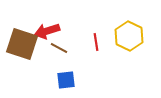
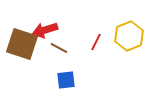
red arrow: moved 2 px left, 1 px up
yellow hexagon: rotated 12 degrees clockwise
red line: rotated 36 degrees clockwise
